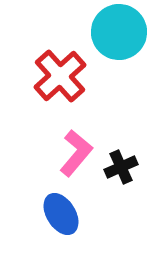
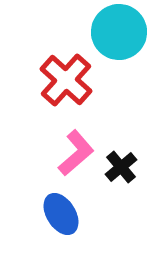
red cross: moved 6 px right, 4 px down; rotated 6 degrees counterclockwise
pink L-shape: rotated 9 degrees clockwise
black cross: rotated 16 degrees counterclockwise
